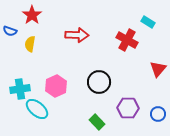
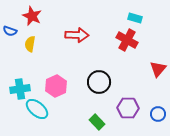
red star: moved 1 px down; rotated 12 degrees counterclockwise
cyan rectangle: moved 13 px left, 4 px up; rotated 16 degrees counterclockwise
